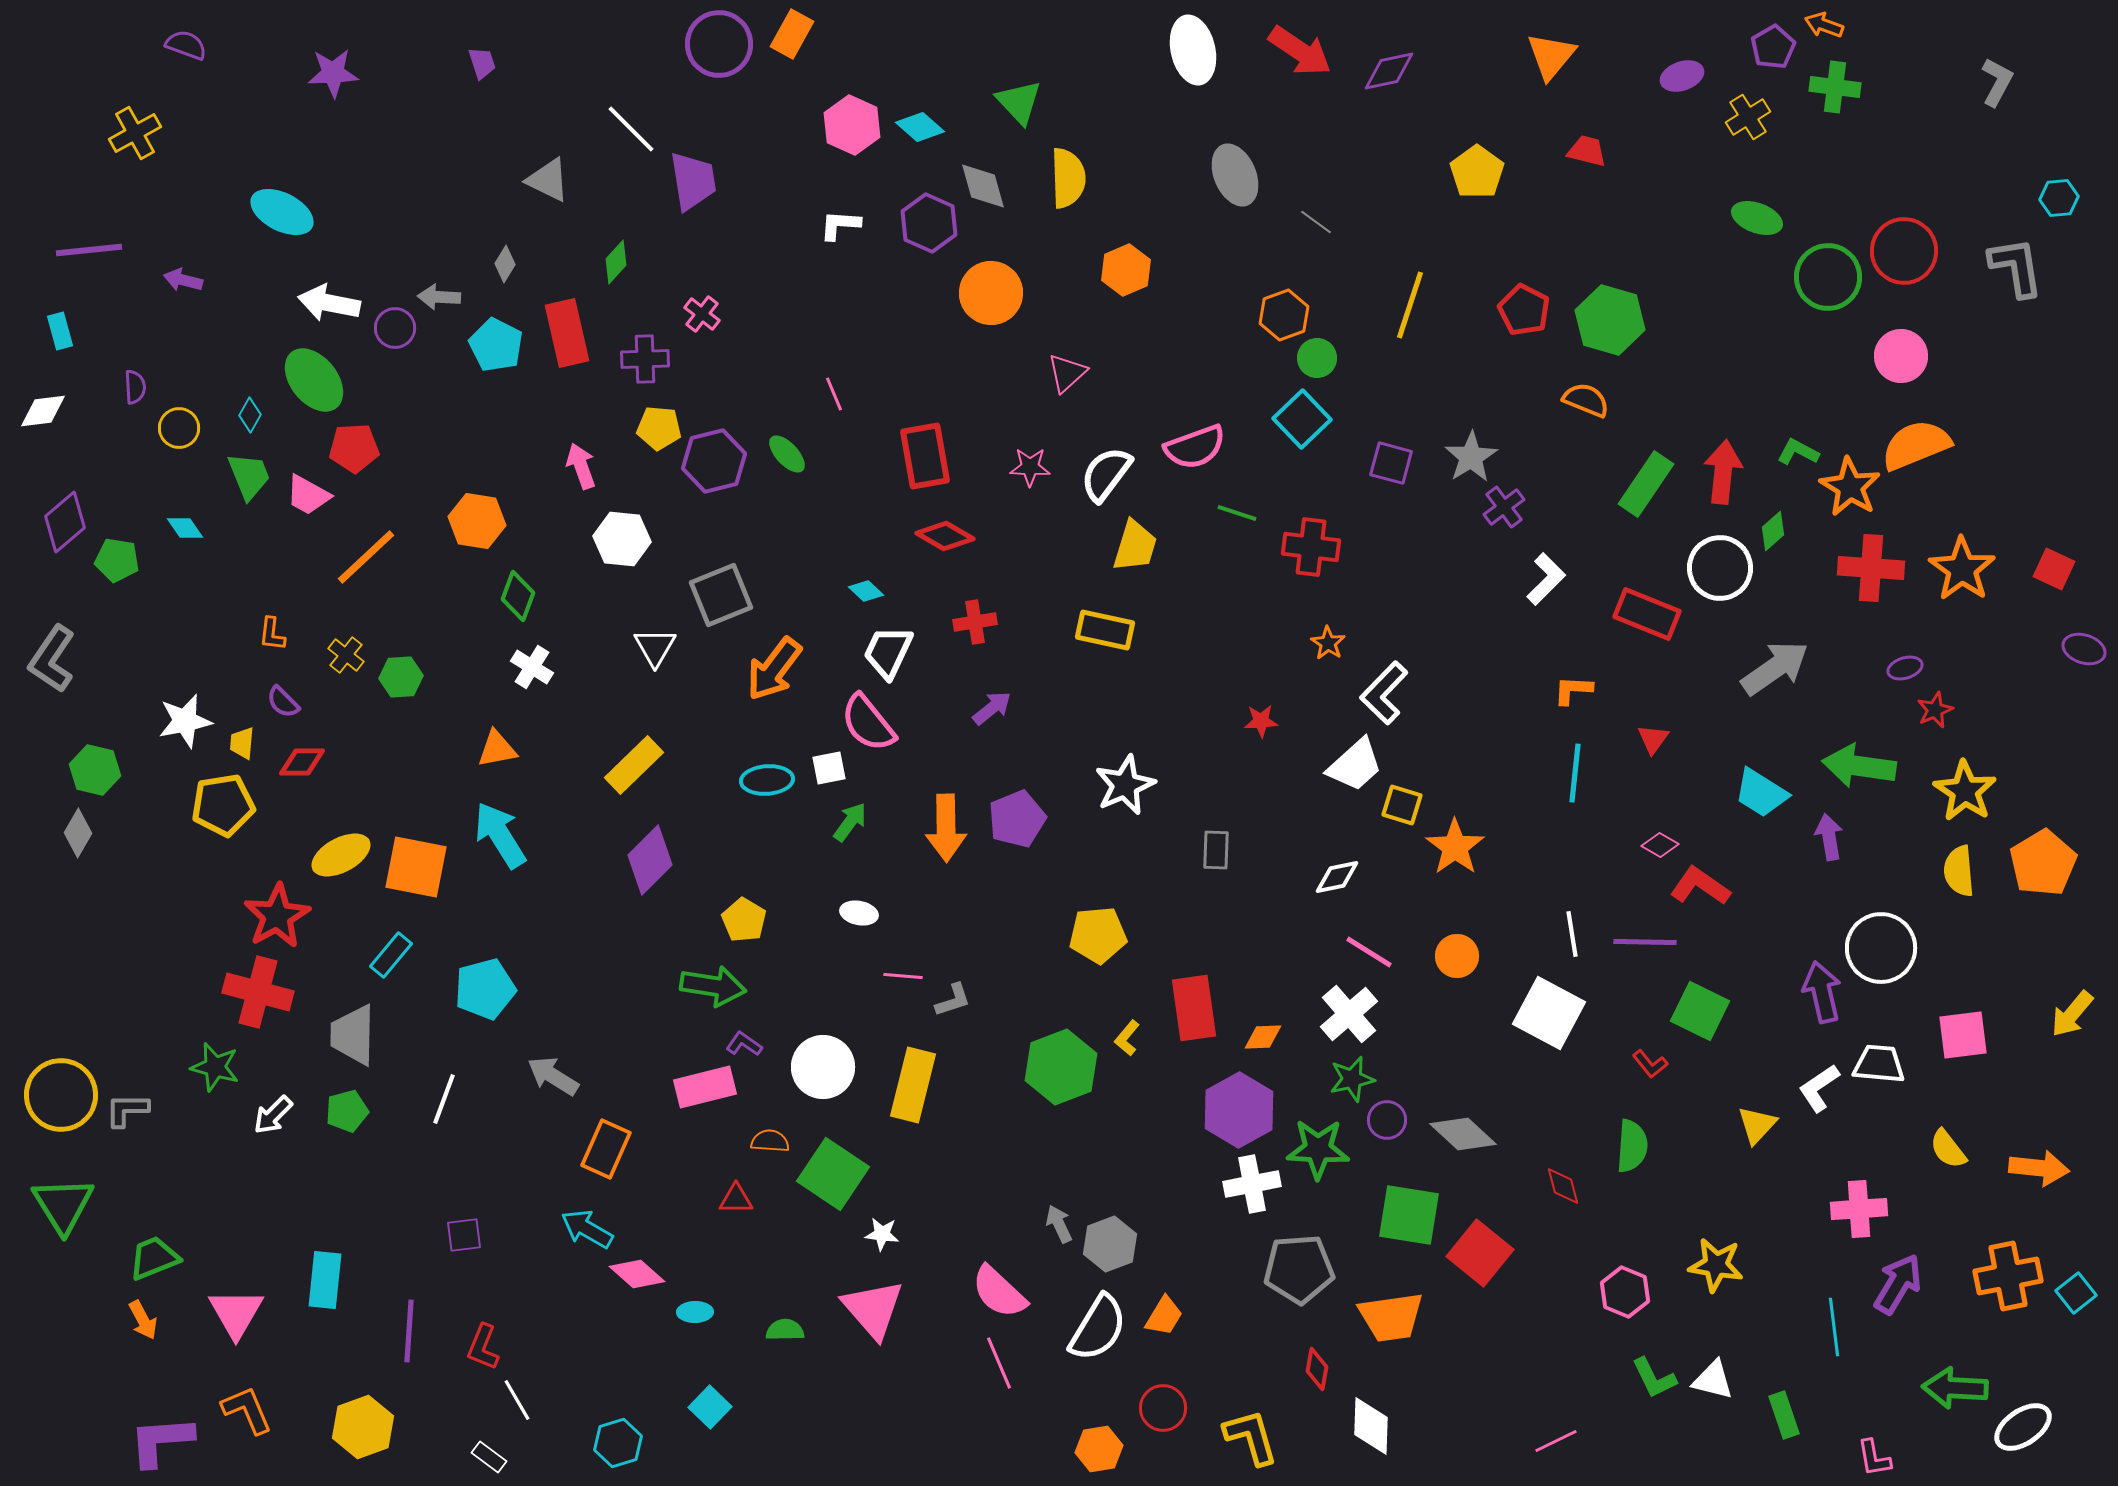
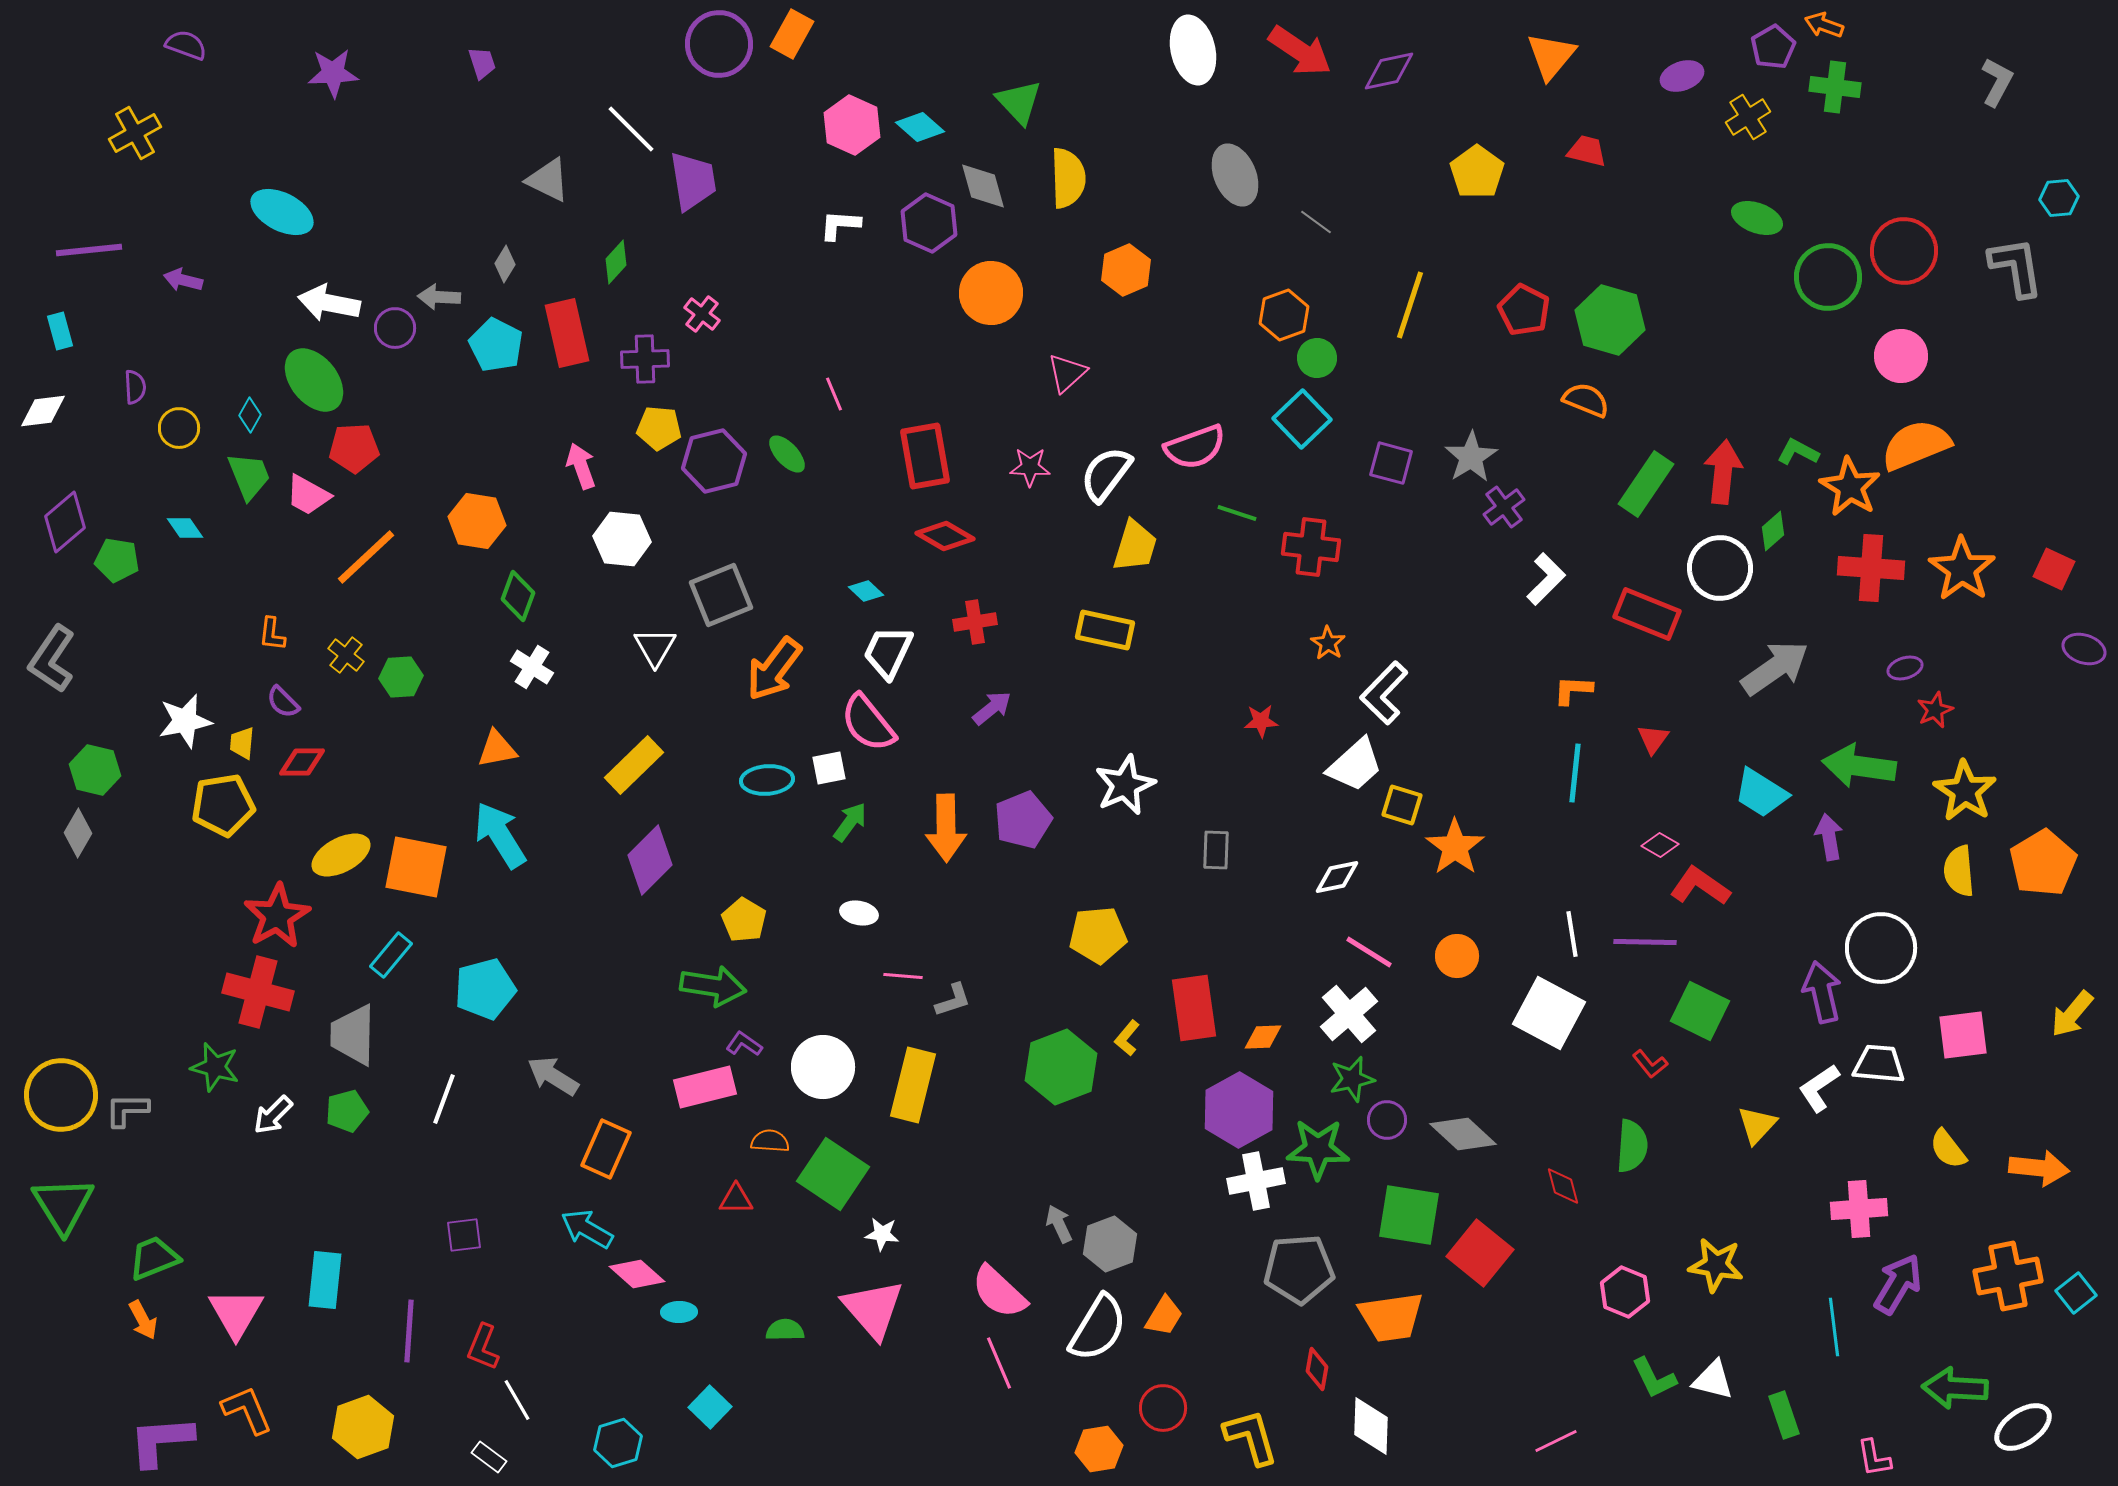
purple pentagon at (1017, 819): moved 6 px right, 1 px down
white cross at (1252, 1184): moved 4 px right, 3 px up
cyan ellipse at (695, 1312): moved 16 px left
